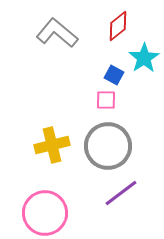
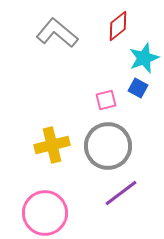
cyan star: rotated 12 degrees clockwise
blue square: moved 24 px right, 13 px down
pink square: rotated 15 degrees counterclockwise
